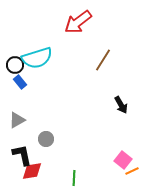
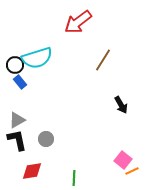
black L-shape: moved 5 px left, 15 px up
